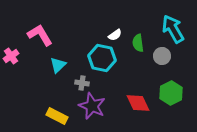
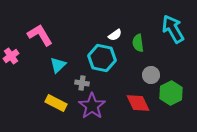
gray circle: moved 11 px left, 19 px down
purple star: rotated 12 degrees clockwise
yellow rectangle: moved 1 px left, 13 px up
